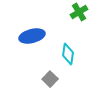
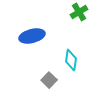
cyan diamond: moved 3 px right, 6 px down
gray square: moved 1 px left, 1 px down
